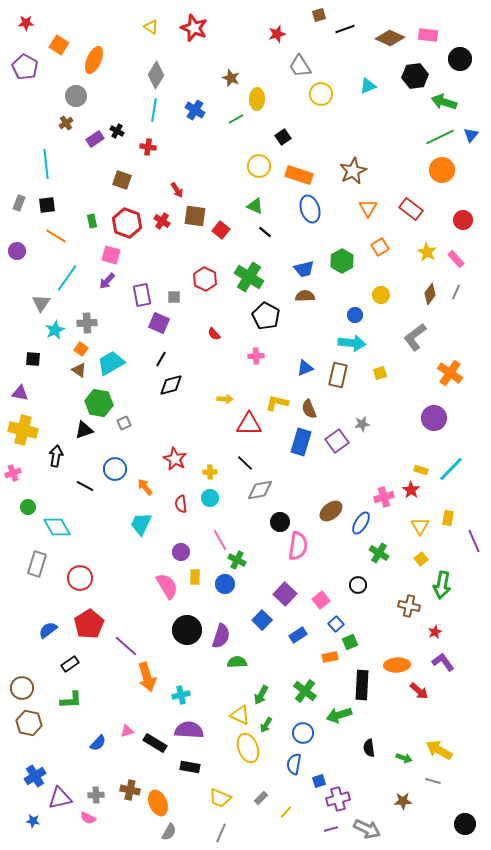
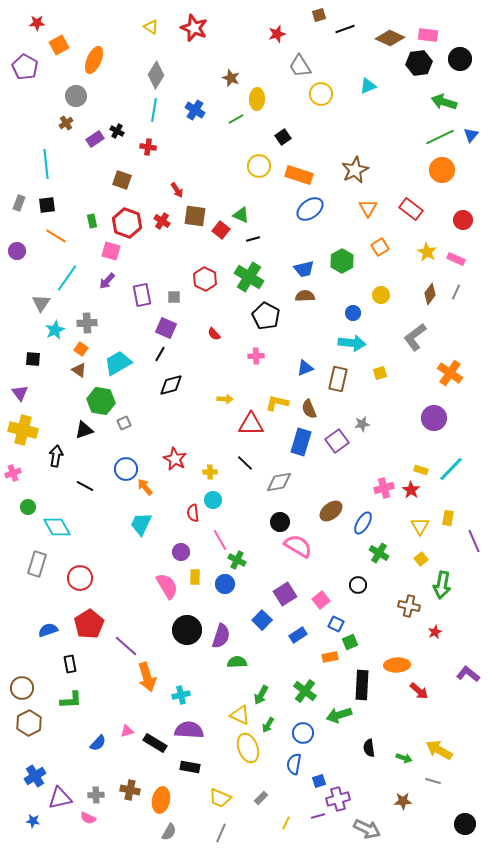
red star at (26, 23): moved 11 px right
orange square at (59, 45): rotated 30 degrees clockwise
black hexagon at (415, 76): moved 4 px right, 13 px up
brown star at (353, 171): moved 2 px right, 1 px up
green triangle at (255, 206): moved 14 px left, 9 px down
blue ellipse at (310, 209): rotated 72 degrees clockwise
black line at (265, 232): moved 12 px left, 7 px down; rotated 56 degrees counterclockwise
pink square at (111, 255): moved 4 px up
pink rectangle at (456, 259): rotated 24 degrees counterclockwise
blue circle at (355, 315): moved 2 px left, 2 px up
purple square at (159, 323): moved 7 px right, 5 px down
black line at (161, 359): moved 1 px left, 5 px up
cyan trapezoid at (111, 363): moved 7 px right
brown rectangle at (338, 375): moved 4 px down
purple triangle at (20, 393): rotated 42 degrees clockwise
green hexagon at (99, 403): moved 2 px right, 2 px up
red triangle at (249, 424): moved 2 px right
blue circle at (115, 469): moved 11 px right
gray diamond at (260, 490): moved 19 px right, 8 px up
pink cross at (384, 497): moved 9 px up
cyan circle at (210, 498): moved 3 px right, 2 px down
red semicircle at (181, 504): moved 12 px right, 9 px down
blue ellipse at (361, 523): moved 2 px right
pink semicircle at (298, 546): rotated 68 degrees counterclockwise
purple square at (285, 594): rotated 15 degrees clockwise
blue square at (336, 624): rotated 21 degrees counterclockwise
blue semicircle at (48, 630): rotated 18 degrees clockwise
purple L-shape at (443, 662): moved 25 px right, 12 px down; rotated 15 degrees counterclockwise
black rectangle at (70, 664): rotated 66 degrees counterclockwise
brown hexagon at (29, 723): rotated 20 degrees clockwise
green arrow at (266, 725): moved 2 px right
orange ellipse at (158, 803): moved 3 px right, 3 px up; rotated 35 degrees clockwise
yellow line at (286, 812): moved 11 px down; rotated 16 degrees counterclockwise
purple line at (331, 829): moved 13 px left, 13 px up
